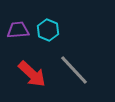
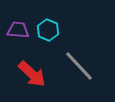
purple trapezoid: rotated 10 degrees clockwise
gray line: moved 5 px right, 4 px up
